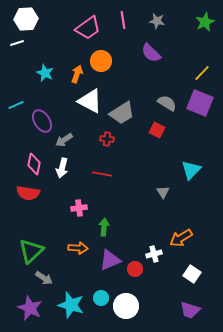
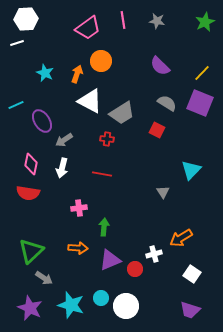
purple semicircle at (151, 53): moved 9 px right, 13 px down
pink diamond at (34, 164): moved 3 px left
